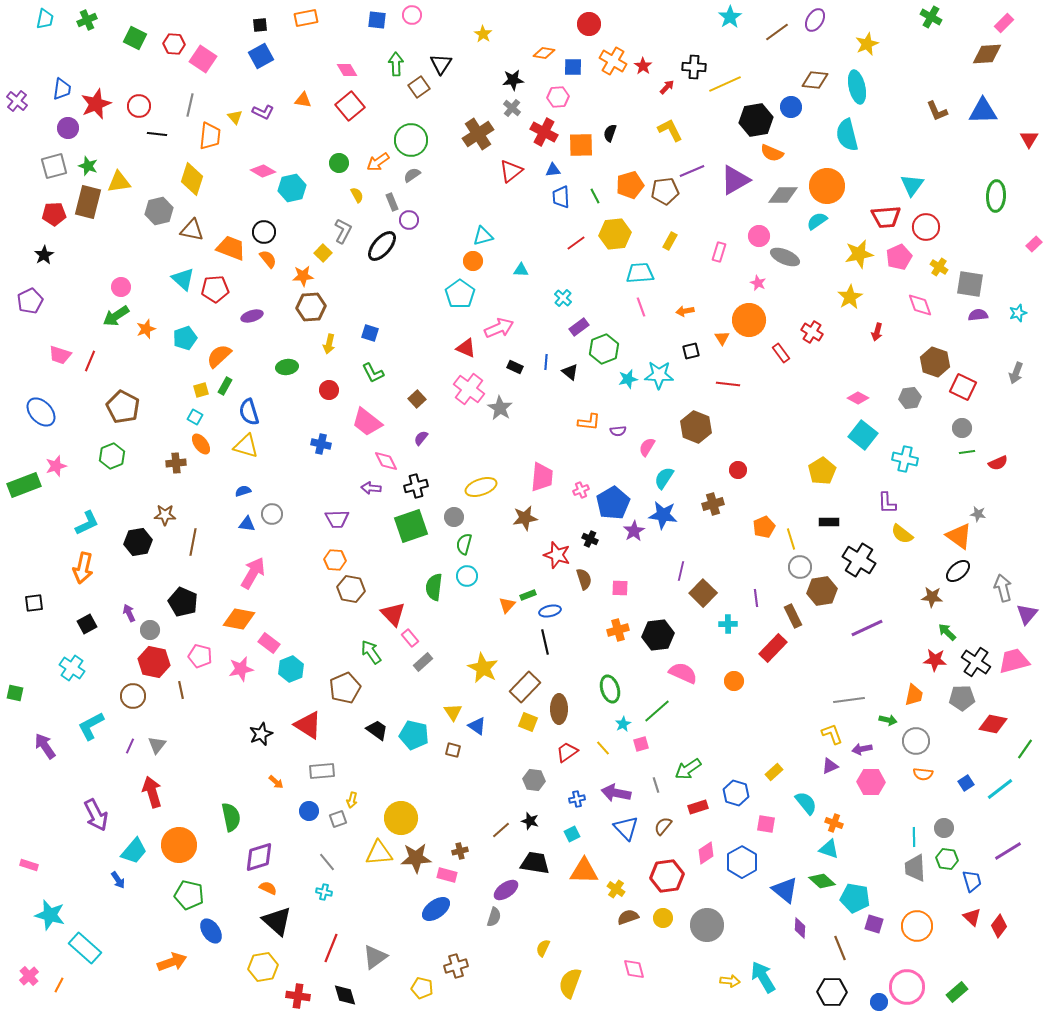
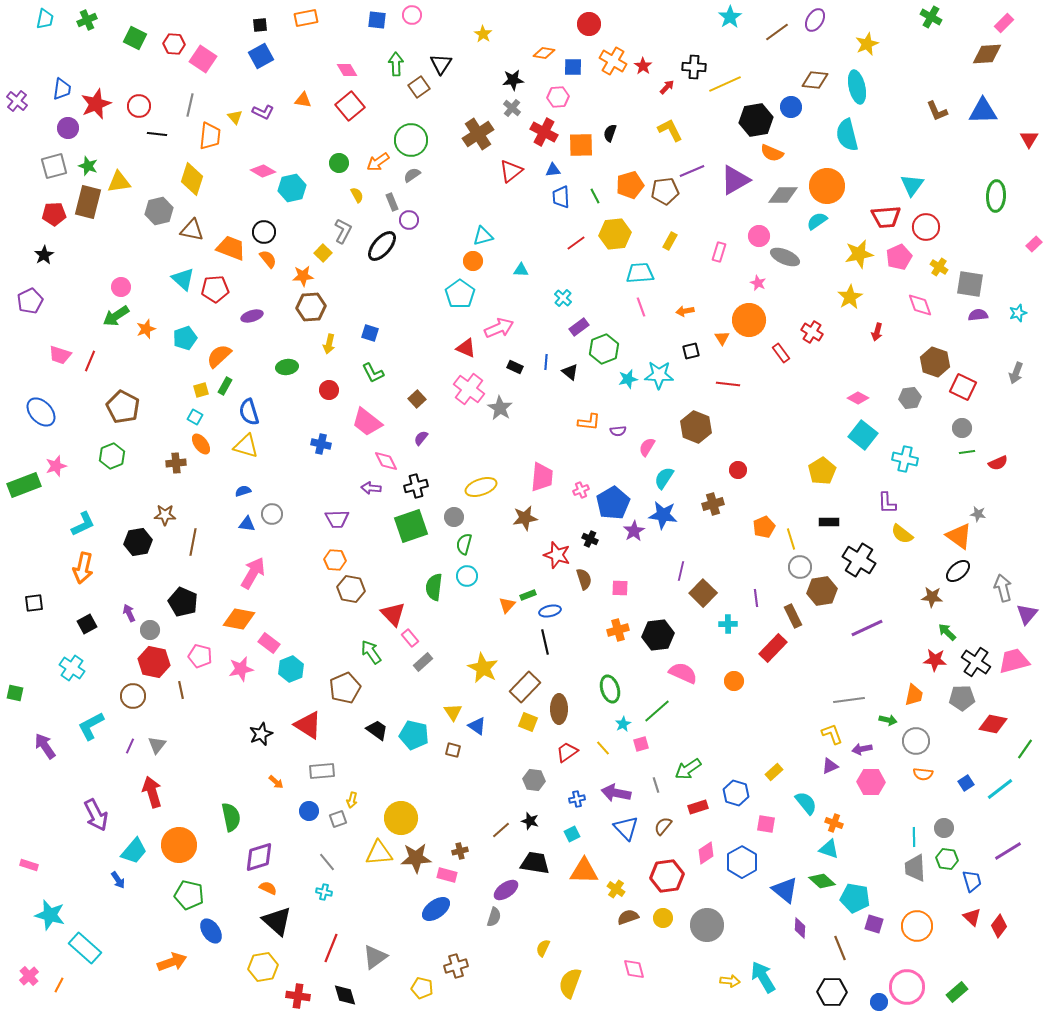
cyan L-shape at (87, 523): moved 4 px left, 1 px down
